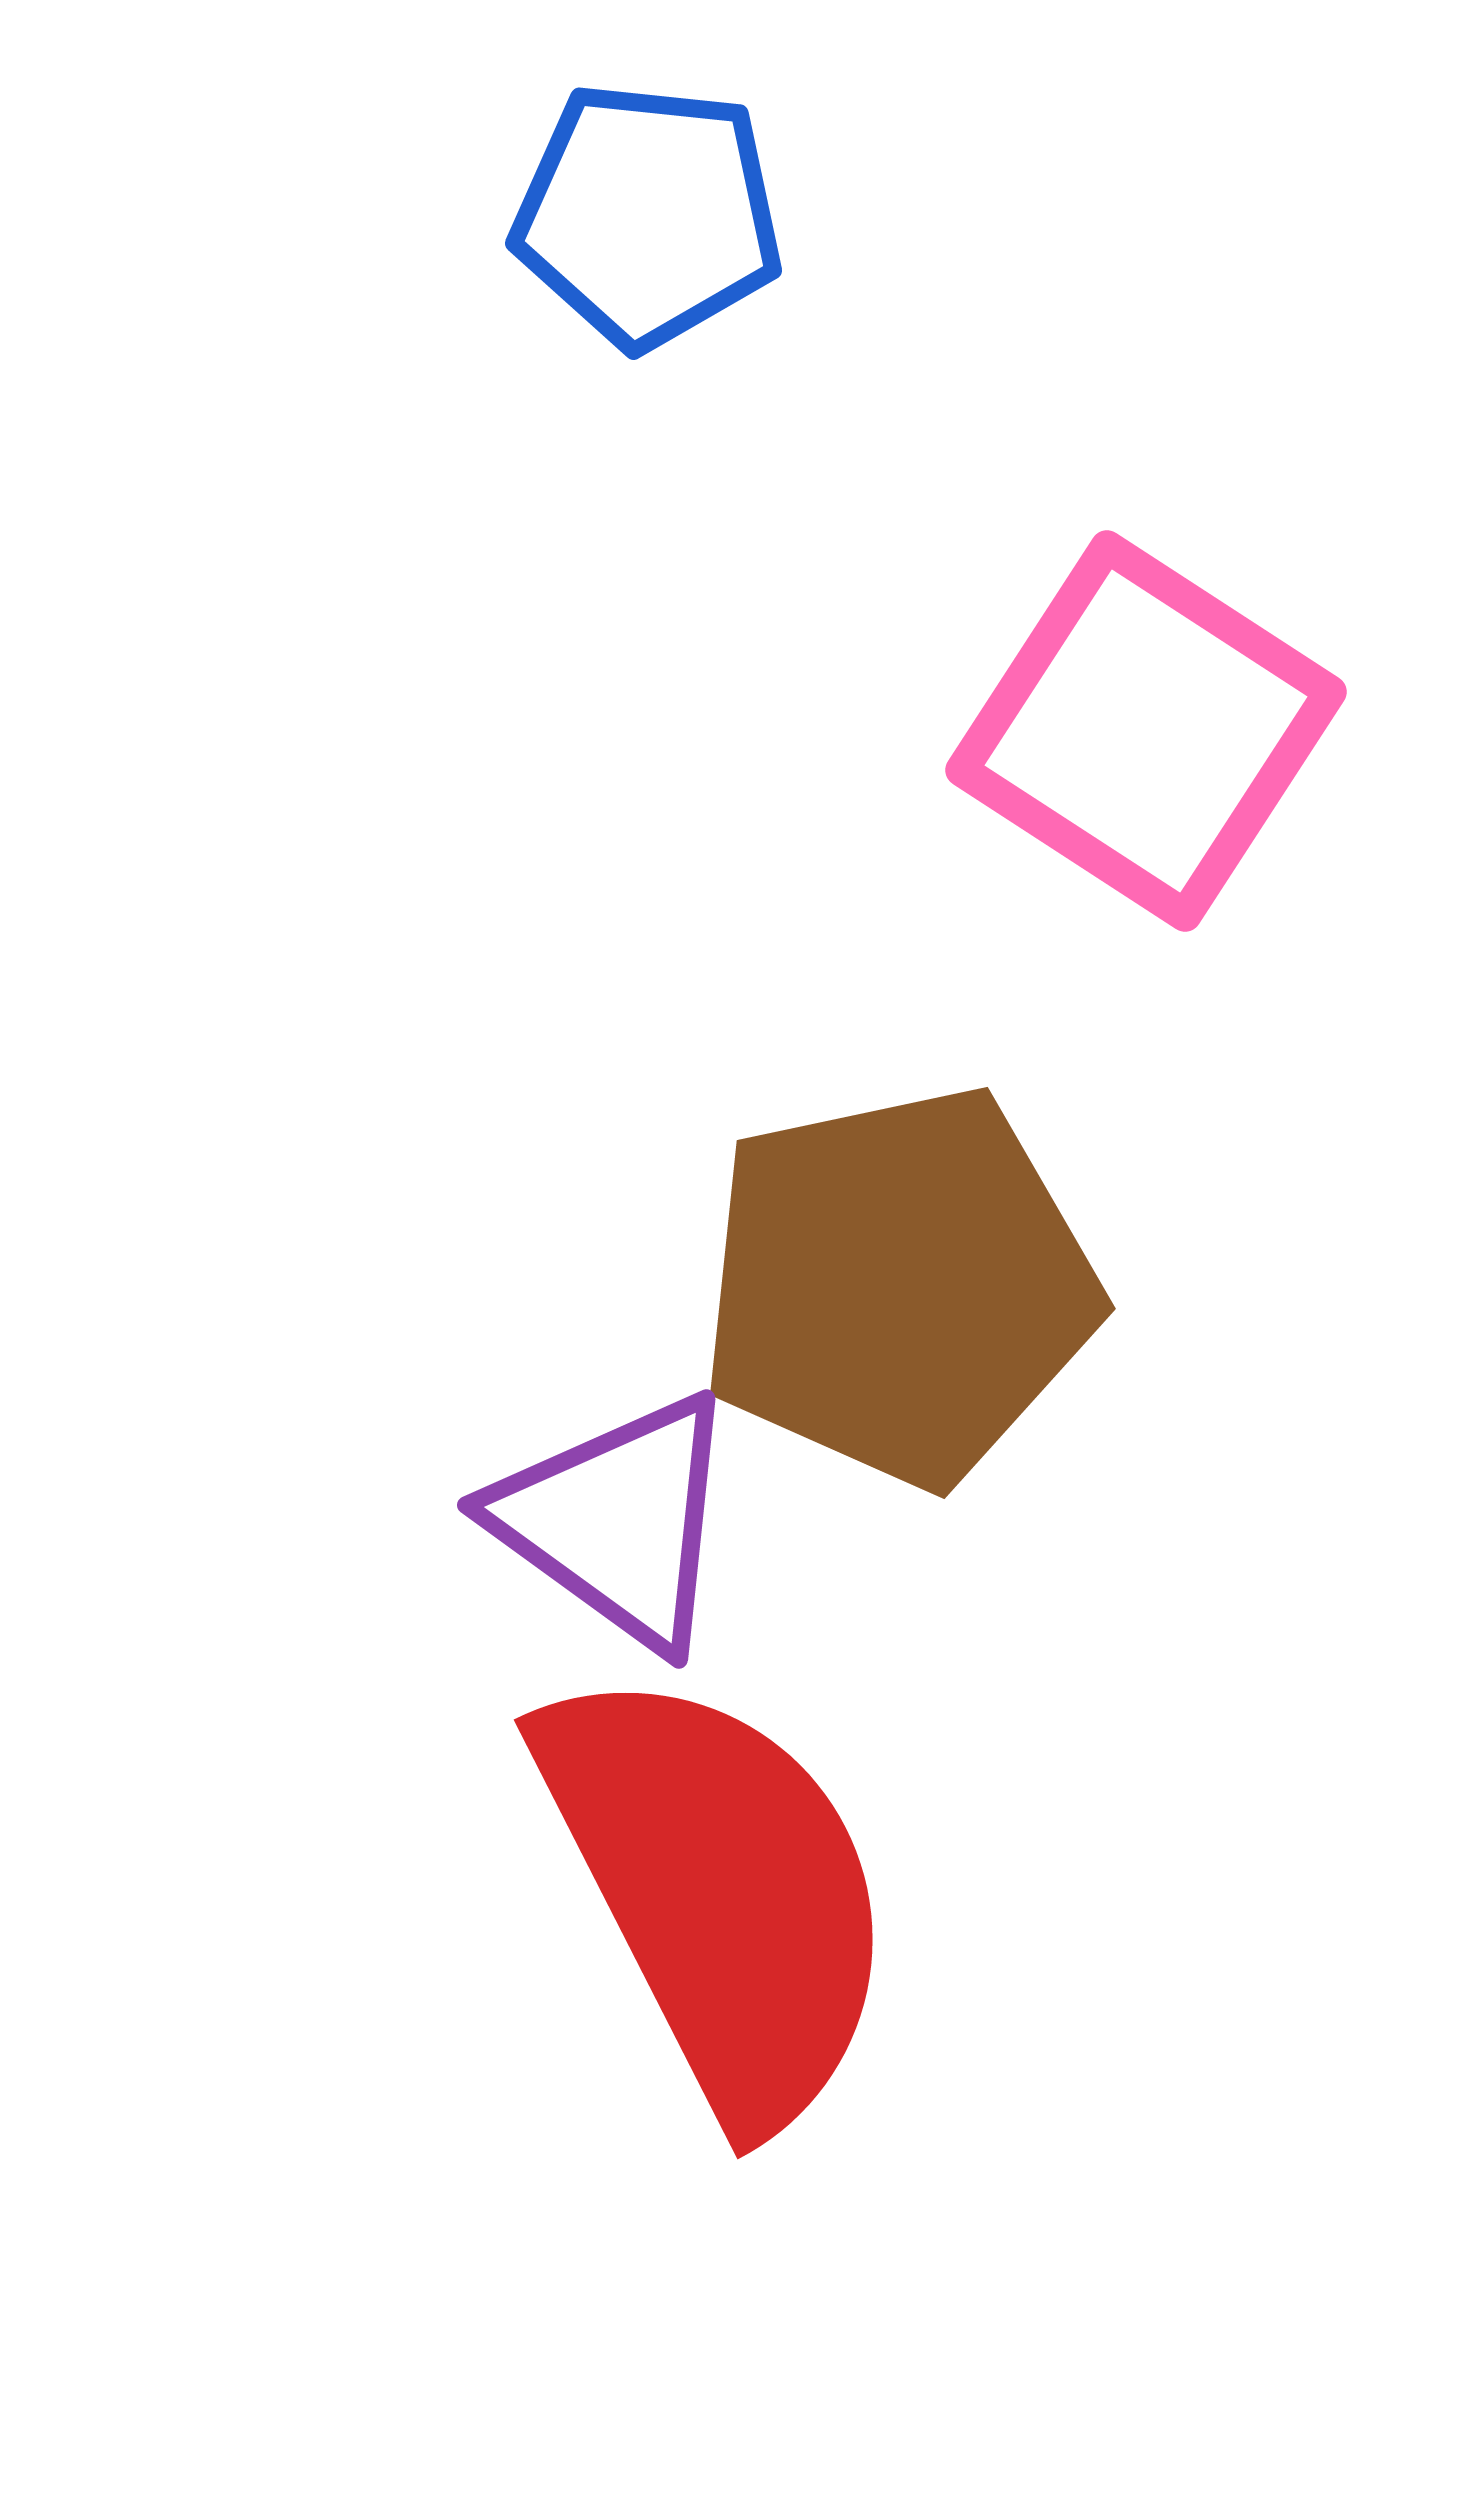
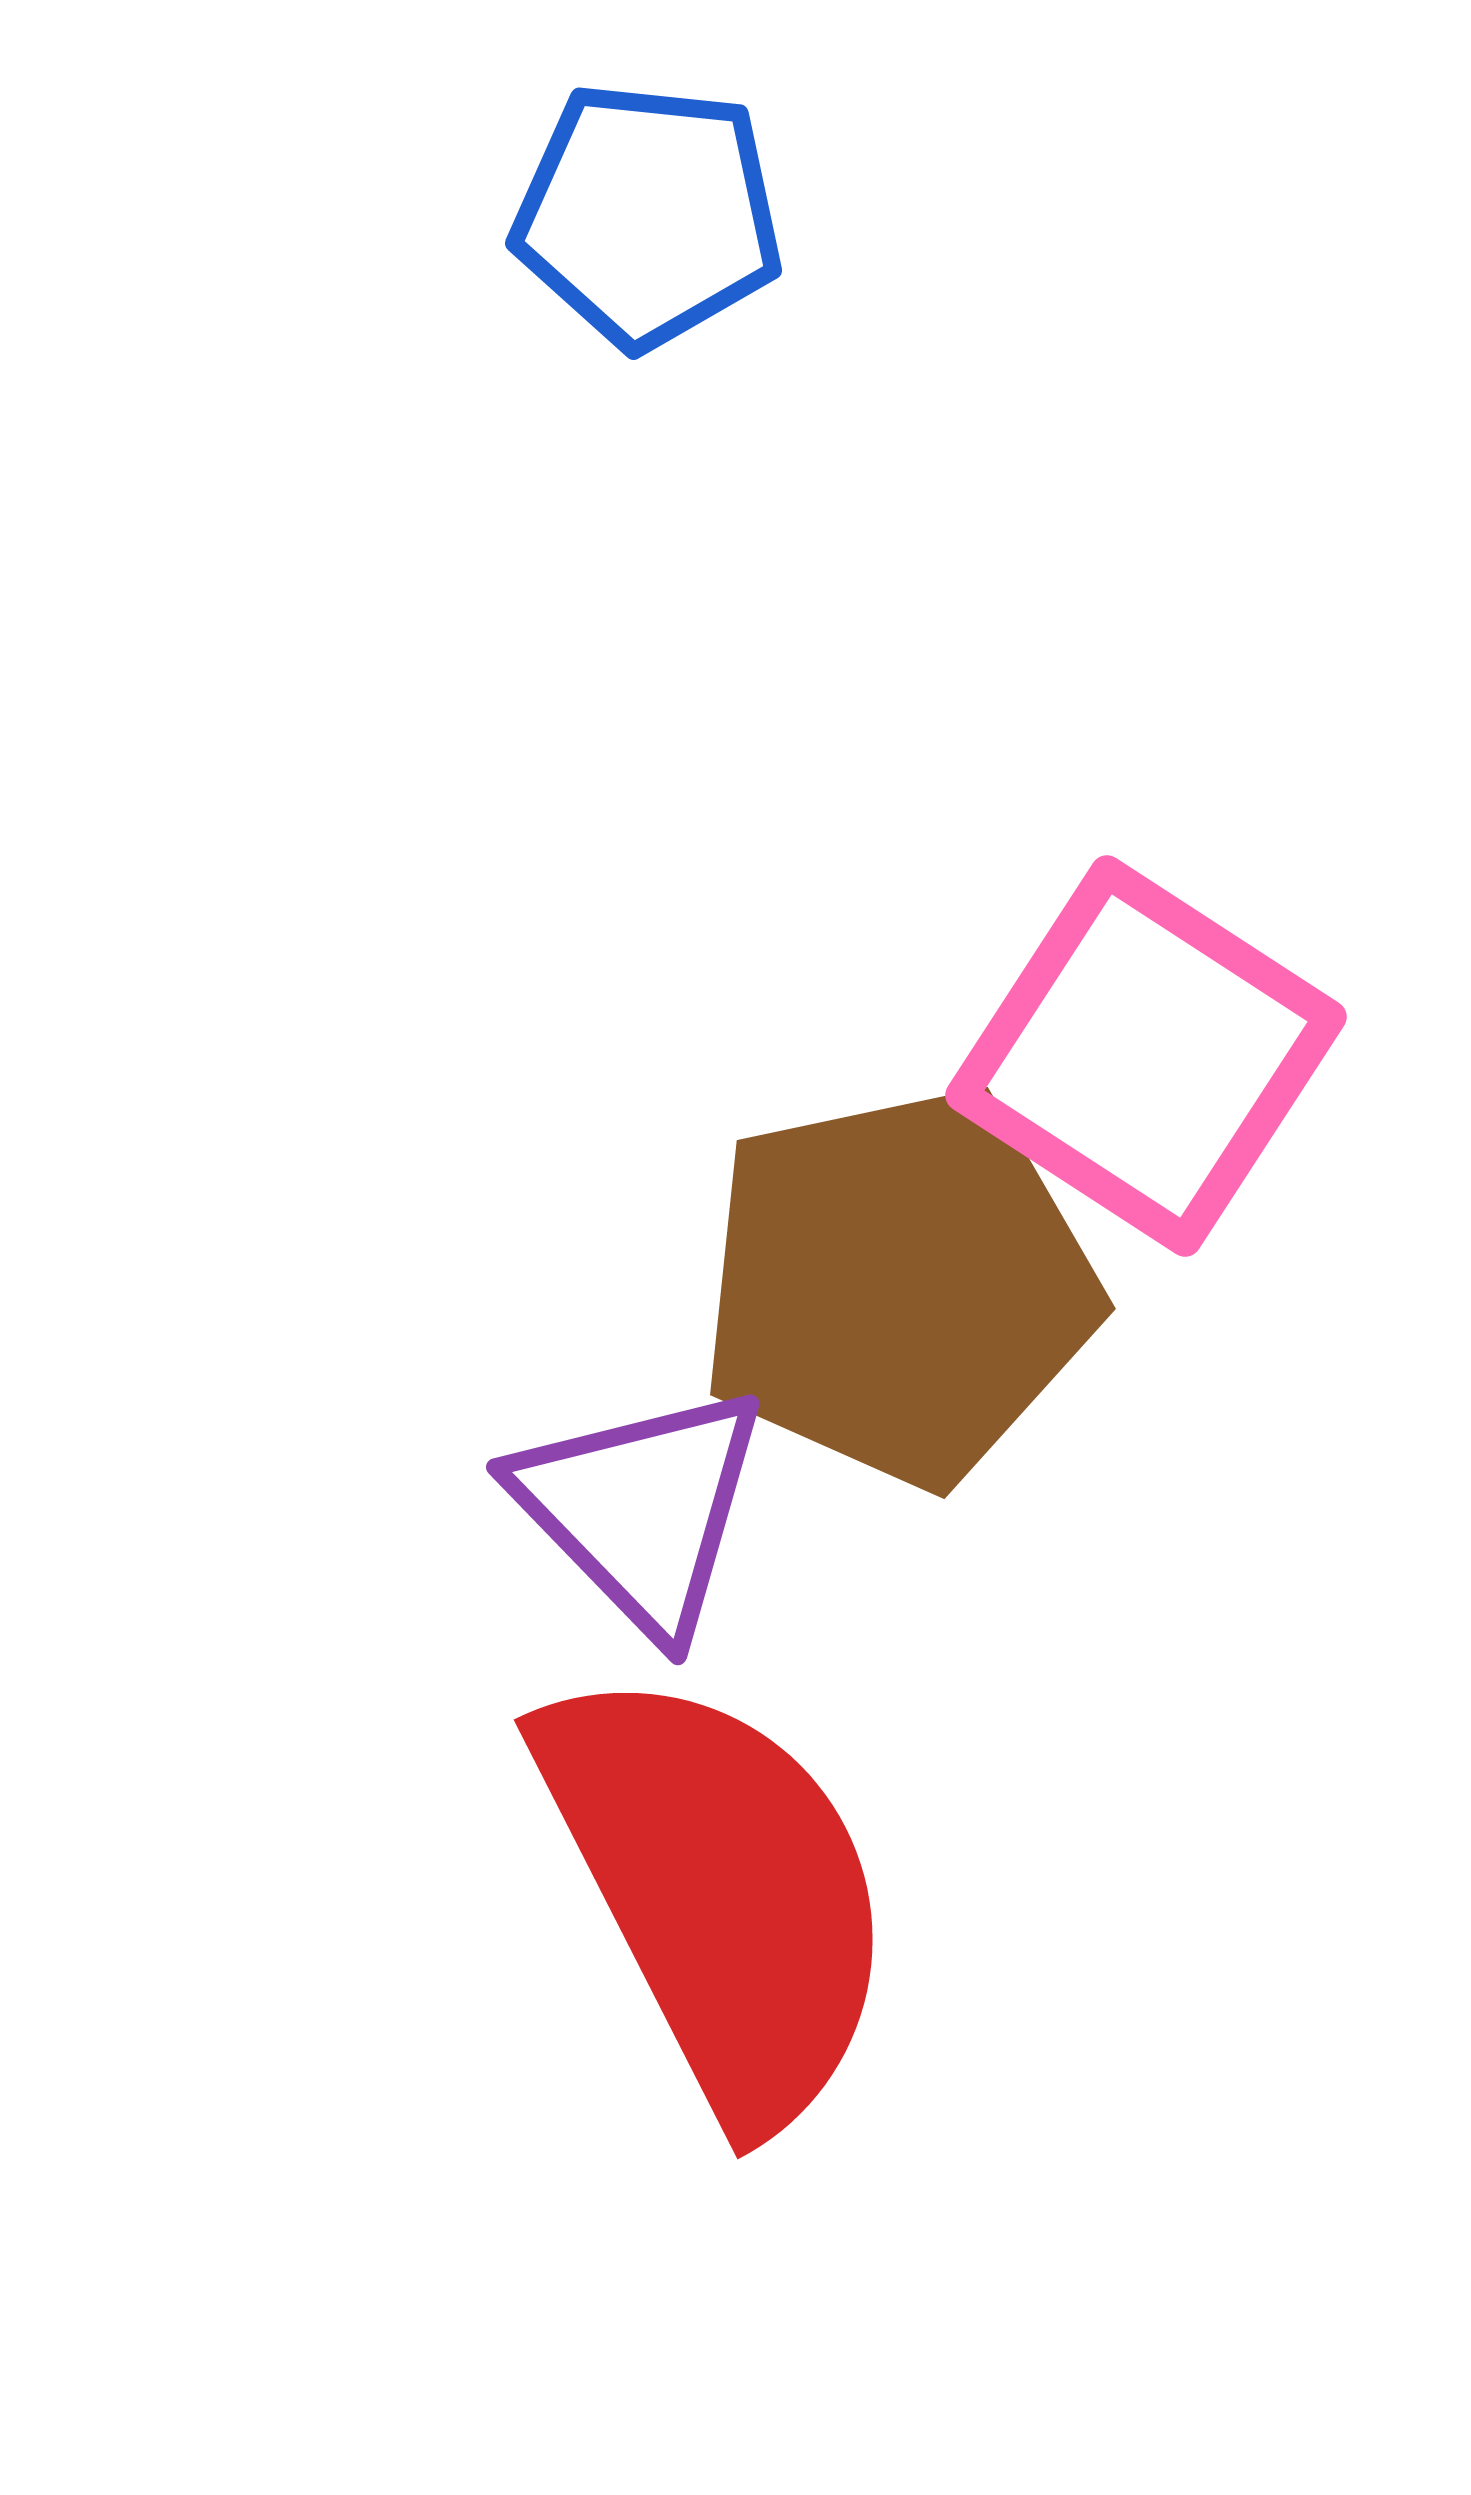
pink square: moved 325 px down
purple triangle: moved 24 px right, 12 px up; rotated 10 degrees clockwise
